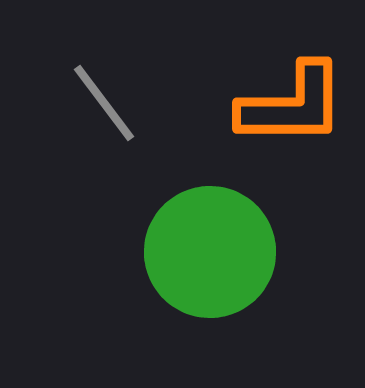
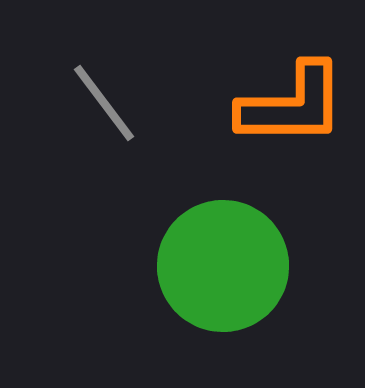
green circle: moved 13 px right, 14 px down
